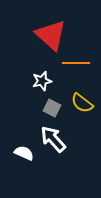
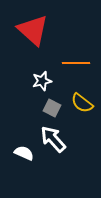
red triangle: moved 18 px left, 5 px up
